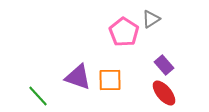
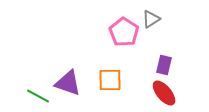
purple rectangle: rotated 54 degrees clockwise
purple triangle: moved 10 px left, 6 px down
green line: rotated 20 degrees counterclockwise
